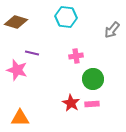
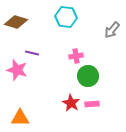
green circle: moved 5 px left, 3 px up
